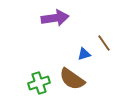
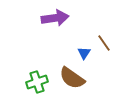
blue triangle: moved 1 px up; rotated 40 degrees counterclockwise
brown semicircle: moved 1 px up
green cross: moved 2 px left, 1 px up
